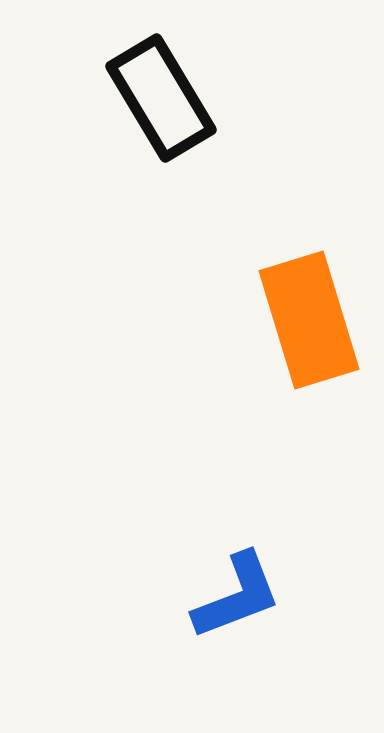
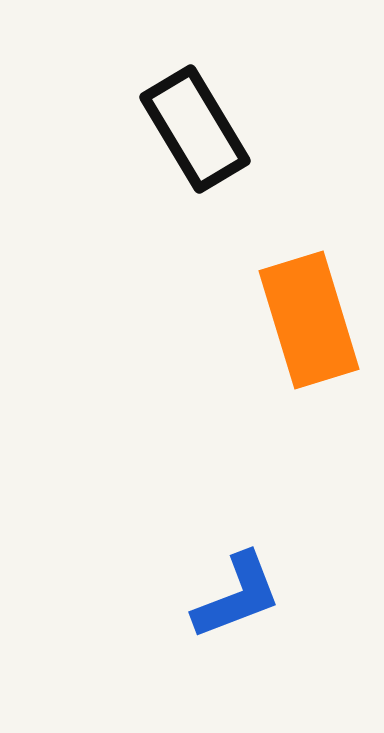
black rectangle: moved 34 px right, 31 px down
